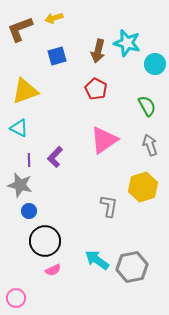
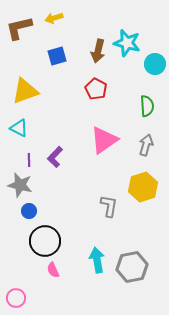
brown L-shape: moved 1 px left, 1 px up; rotated 8 degrees clockwise
green semicircle: rotated 25 degrees clockwise
gray arrow: moved 4 px left; rotated 35 degrees clockwise
cyan arrow: rotated 45 degrees clockwise
pink semicircle: rotated 91 degrees clockwise
